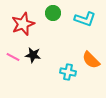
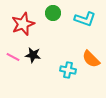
orange semicircle: moved 1 px up
cyan cross: moved 2 px up
